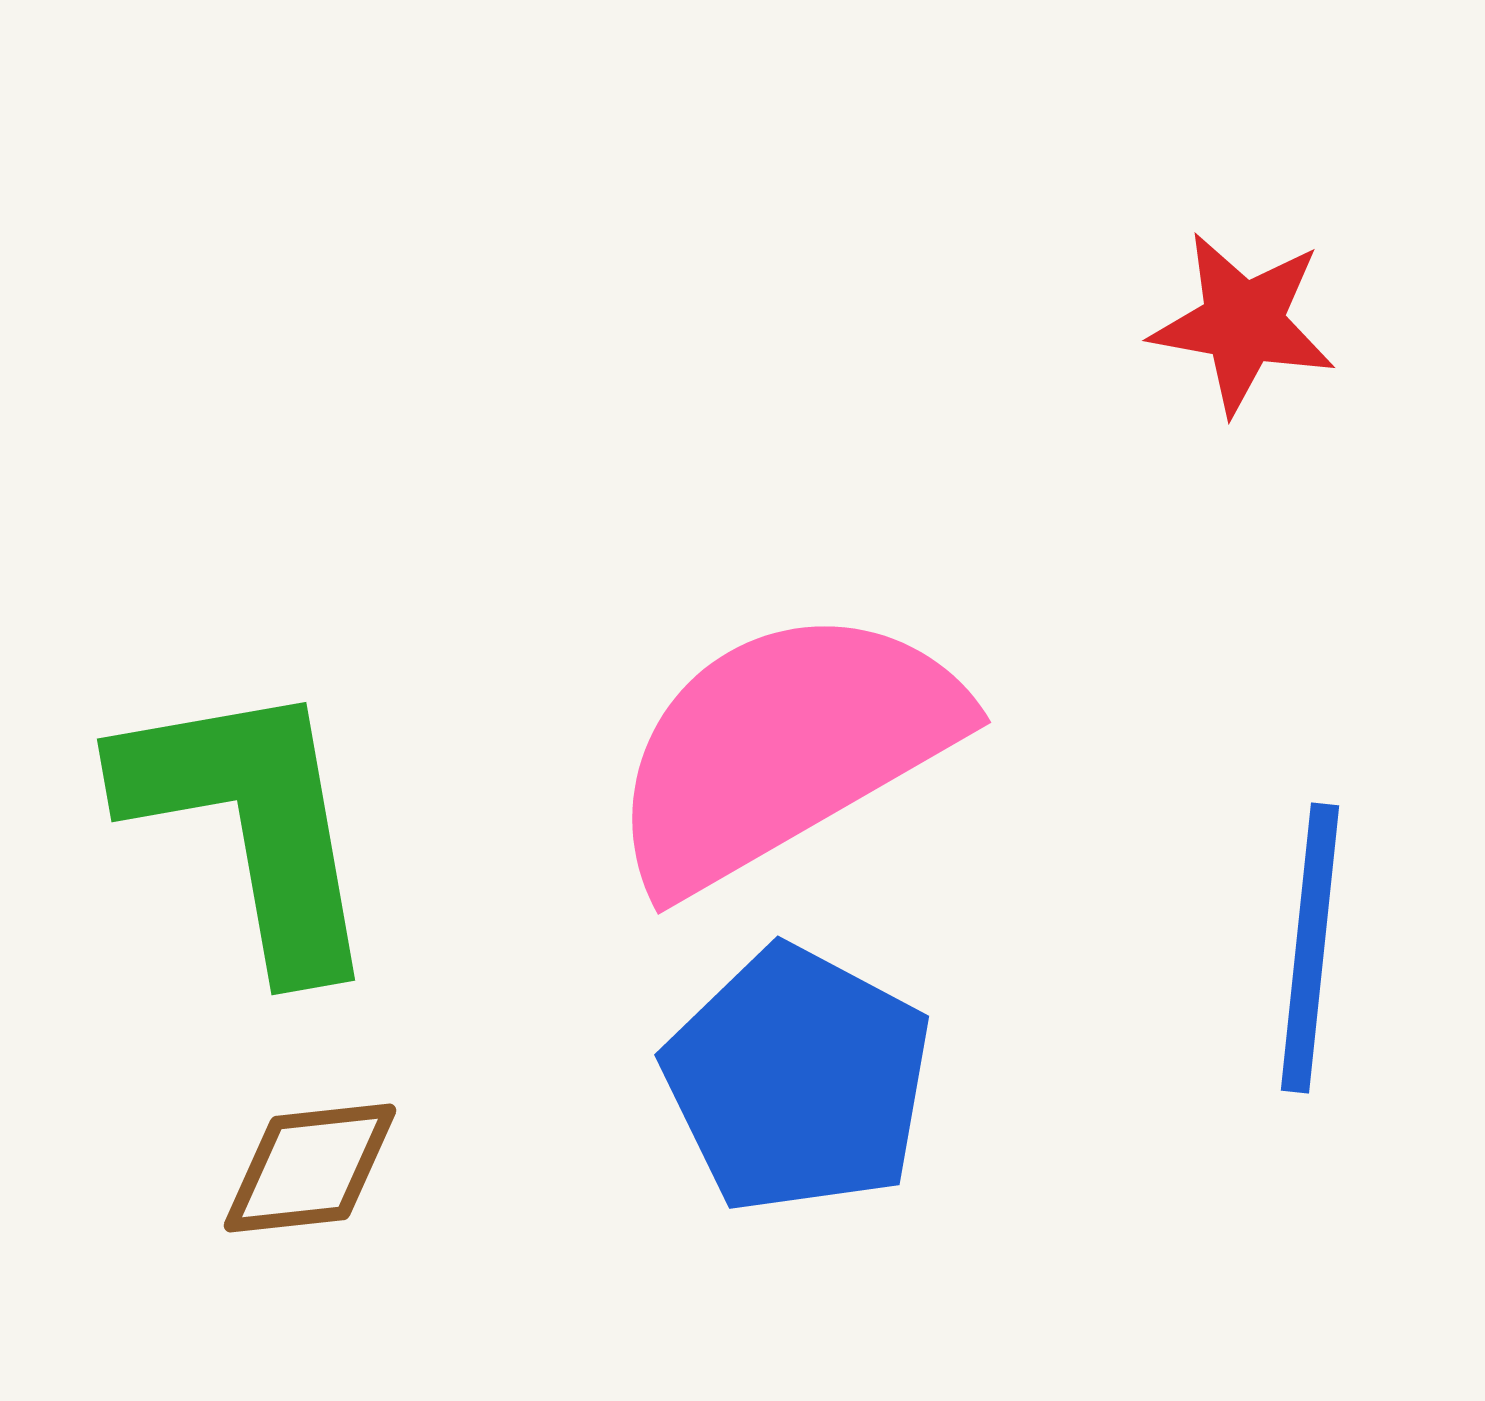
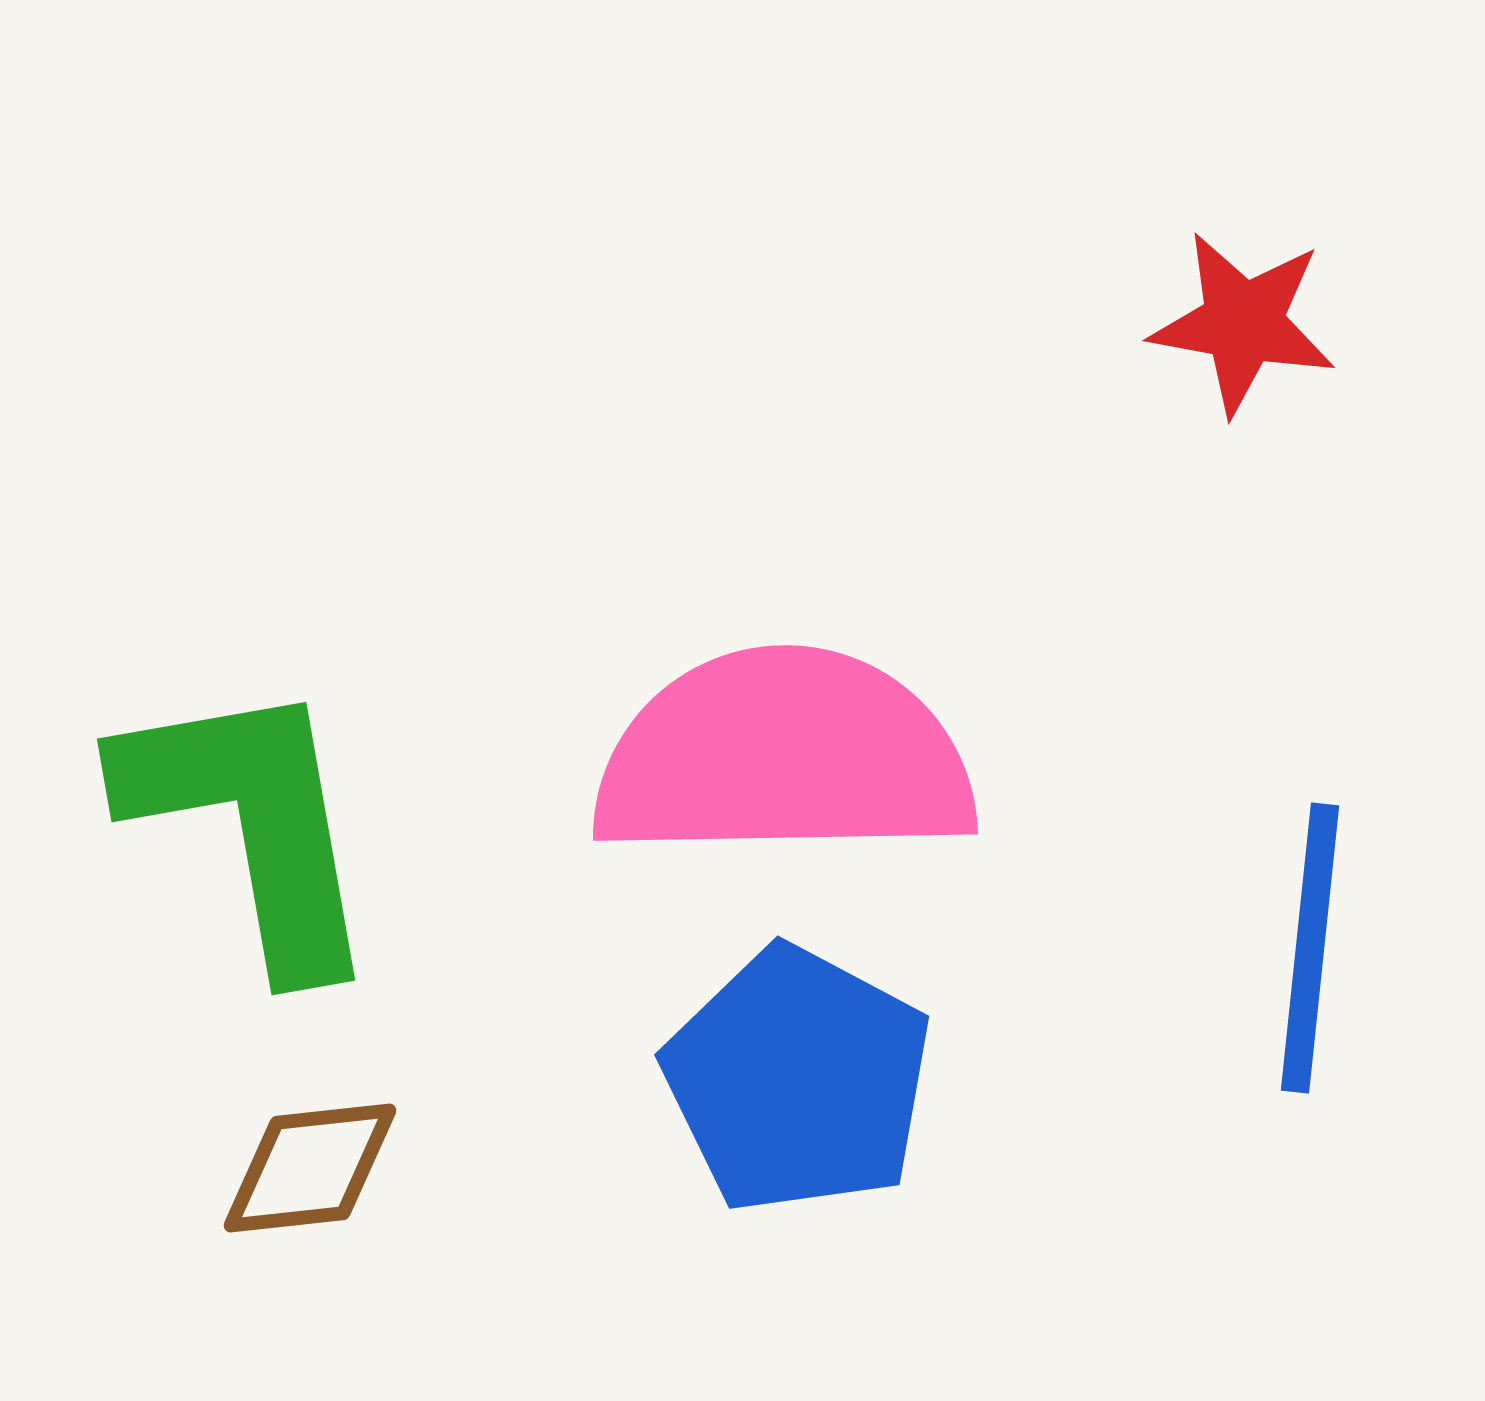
pink semicircle: moved 8 px down; rotated 29 degrees clockwise
